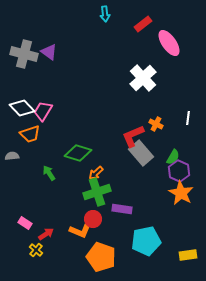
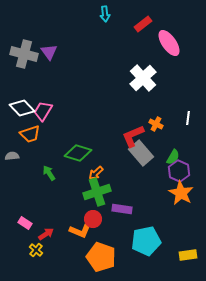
purple triangle: rotated 18 degrees clockwise
